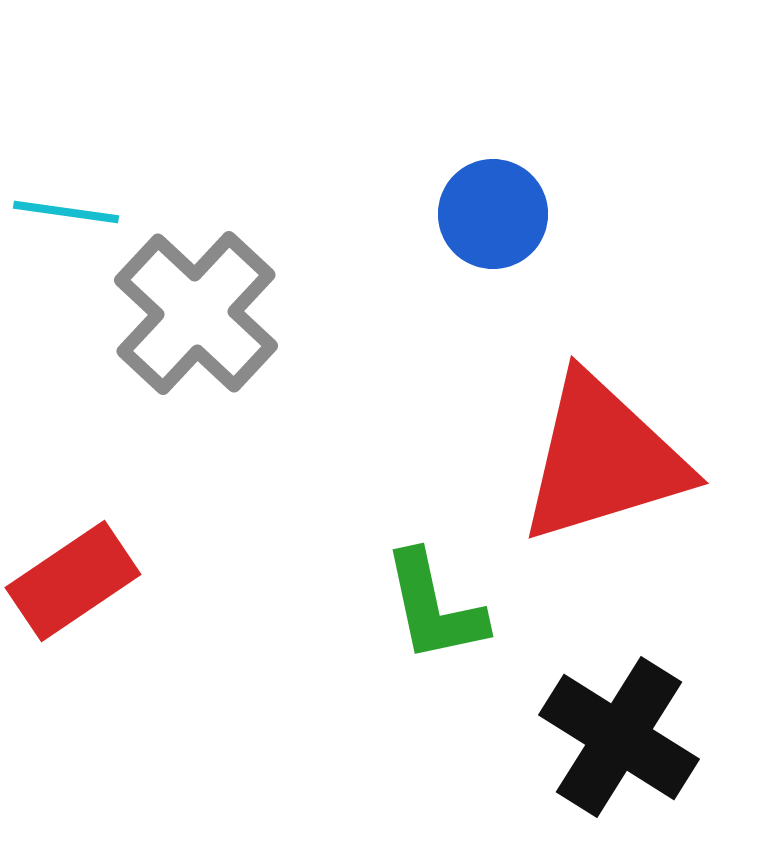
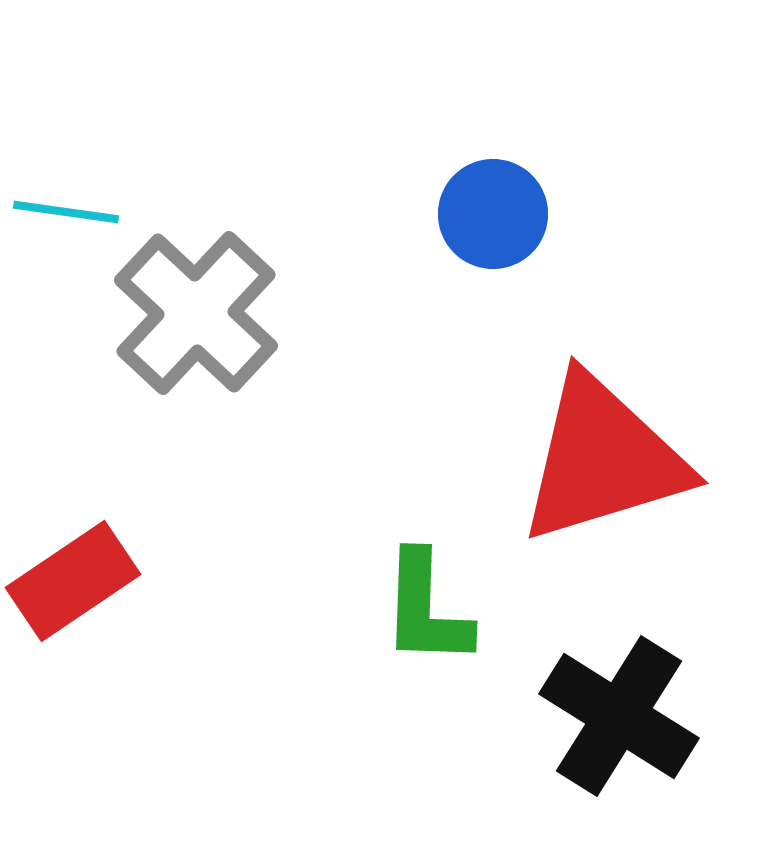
green L-shape: moved 8 px left, 2 px down; rotated 14 degrees clockwise
black cross: moved 21 px up
